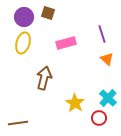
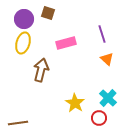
purple circle: moved 2 px down
brown arrow: moved 3 px left, 8 px up
